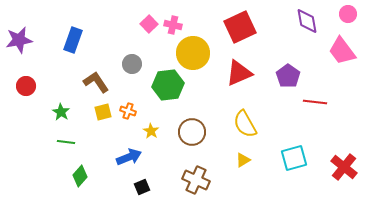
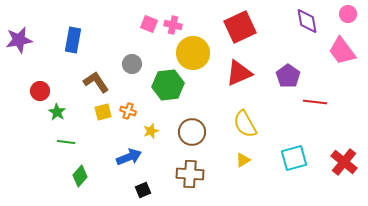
pink square: rotated 24 degrees counterclockwise
blue rectangle: rotated 10 degrees counterclockwise
red circle: moved 14 px right, 5 px down
green star: moved 4 px left
yellow star: rotated 21 degrees clockwise
red cross: moved 5 px up
brown cross: moved 6 px left, 6 px up; rotated 20 degrees counterclockwise
black square: moved 1 px right, 3 px down
